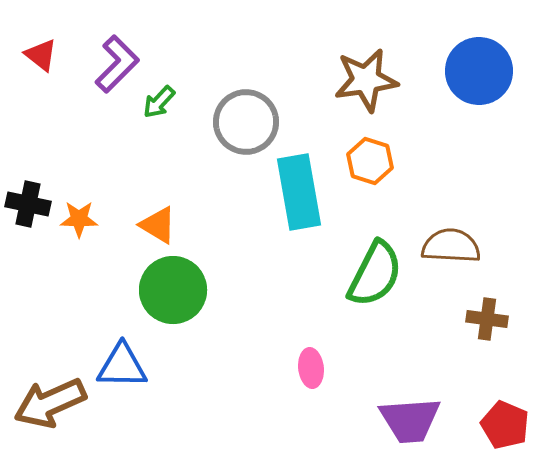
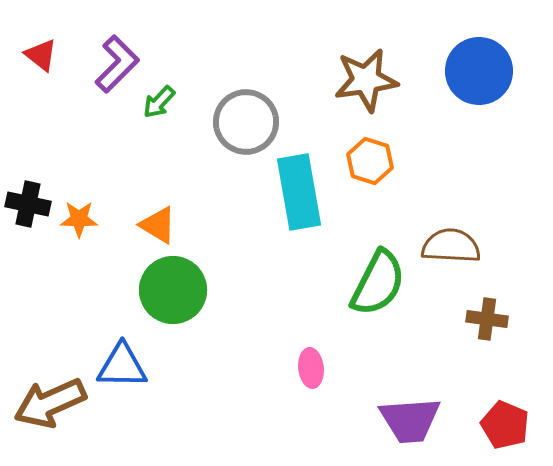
green semicircle: moved 3 px right, 9 px down
